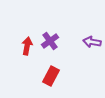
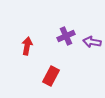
purple cross: moved 16 px right, 5 px up; rotated 12 degrees clockwise
